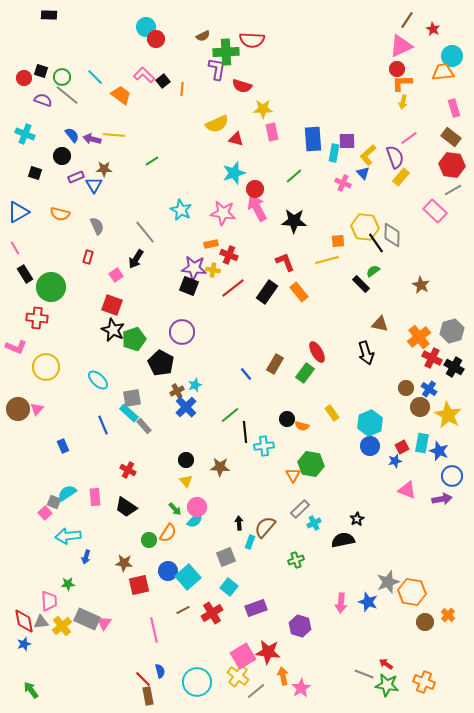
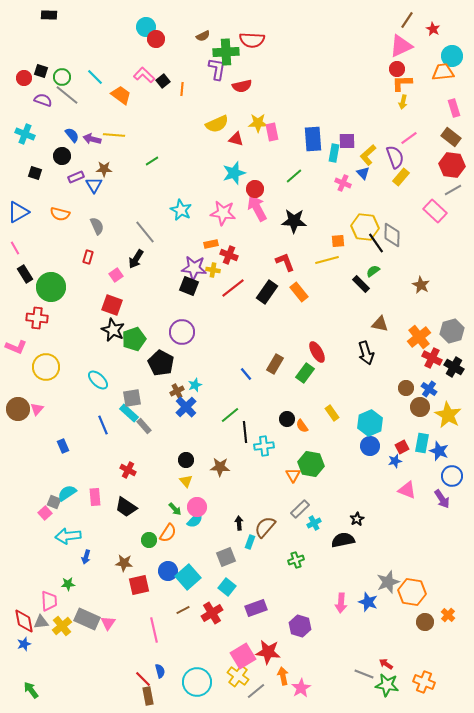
red semicircle at (242, 86): rotated 30 degrees counterclockwise
yellow star at (263, 109): moved 5 px left, 14 px down
orange semicircle at (302, 426): rotated 40 degrees clockwise
purple arrow at (442, 499): rotated 66 degrees clockwise
cyan square at (229, 587): moved 2 px left
pink triangle at (104, 623): moved 4 px right
